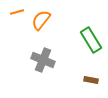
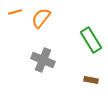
orange line: moved 2 px left
orange semicircle: moved 2 px up
